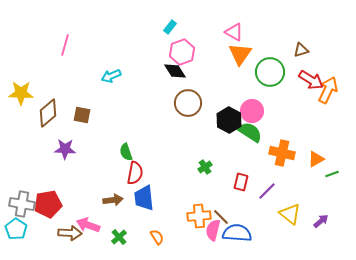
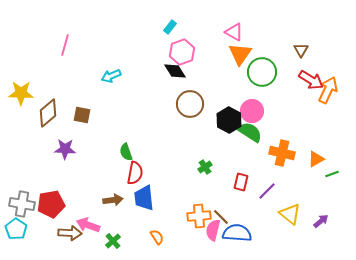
brown triangle at (301, 50): rotated 42 degrees counterclockwise
green circle at (270, 72): moved 8 px left
brown circle at (188, 103): moved 2 px right, 1 px down
red pentagon at (48, 204): moved 3 px right
green cross at (119, 237): moved 6 px left, 4 px down
